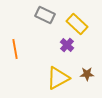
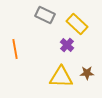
brown star: moved 1 px up
yellow triangle: moved 3 px right, 1 px up; rotated 30 degrees clockwise
